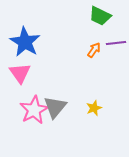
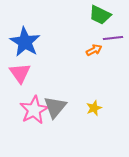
green trapezoid: moved 1 px up
purple line: moved 3 px left, 5 px up
orange arrow: rotated 28 degrees clockwise
